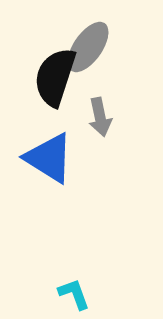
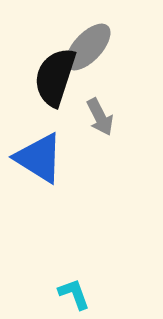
gray ellipse: rotated 8 degrees clockwise
gray arrow: rotated 15 degrees counterclockwise
blue triangle: moved 10 px left
